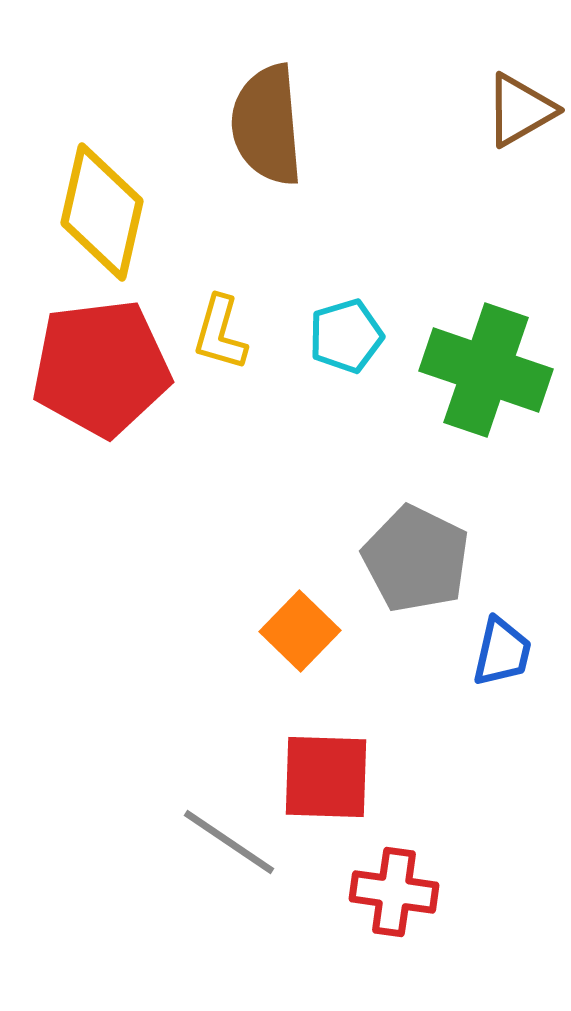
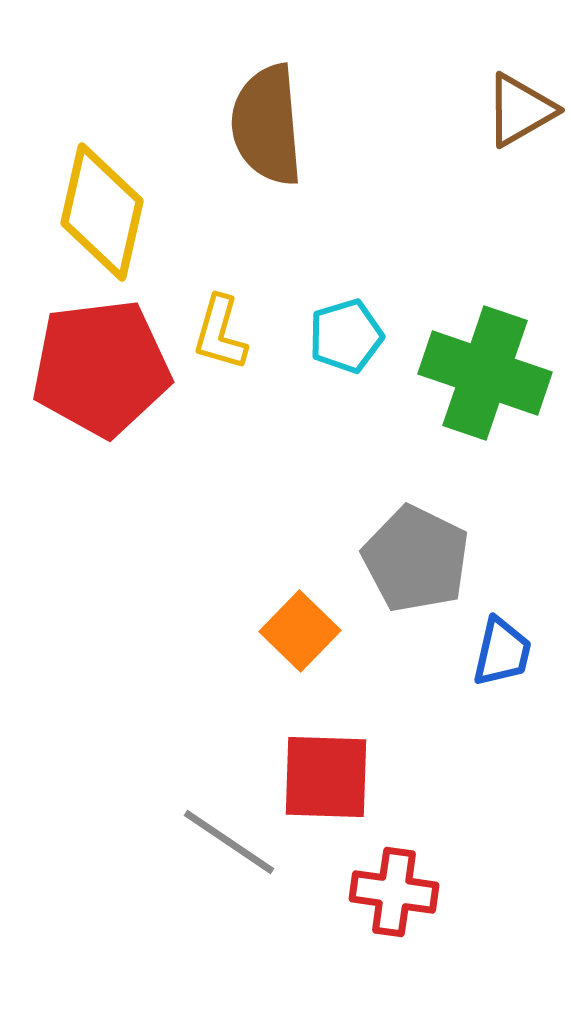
green cross: moved 1 px left, 3 px down
